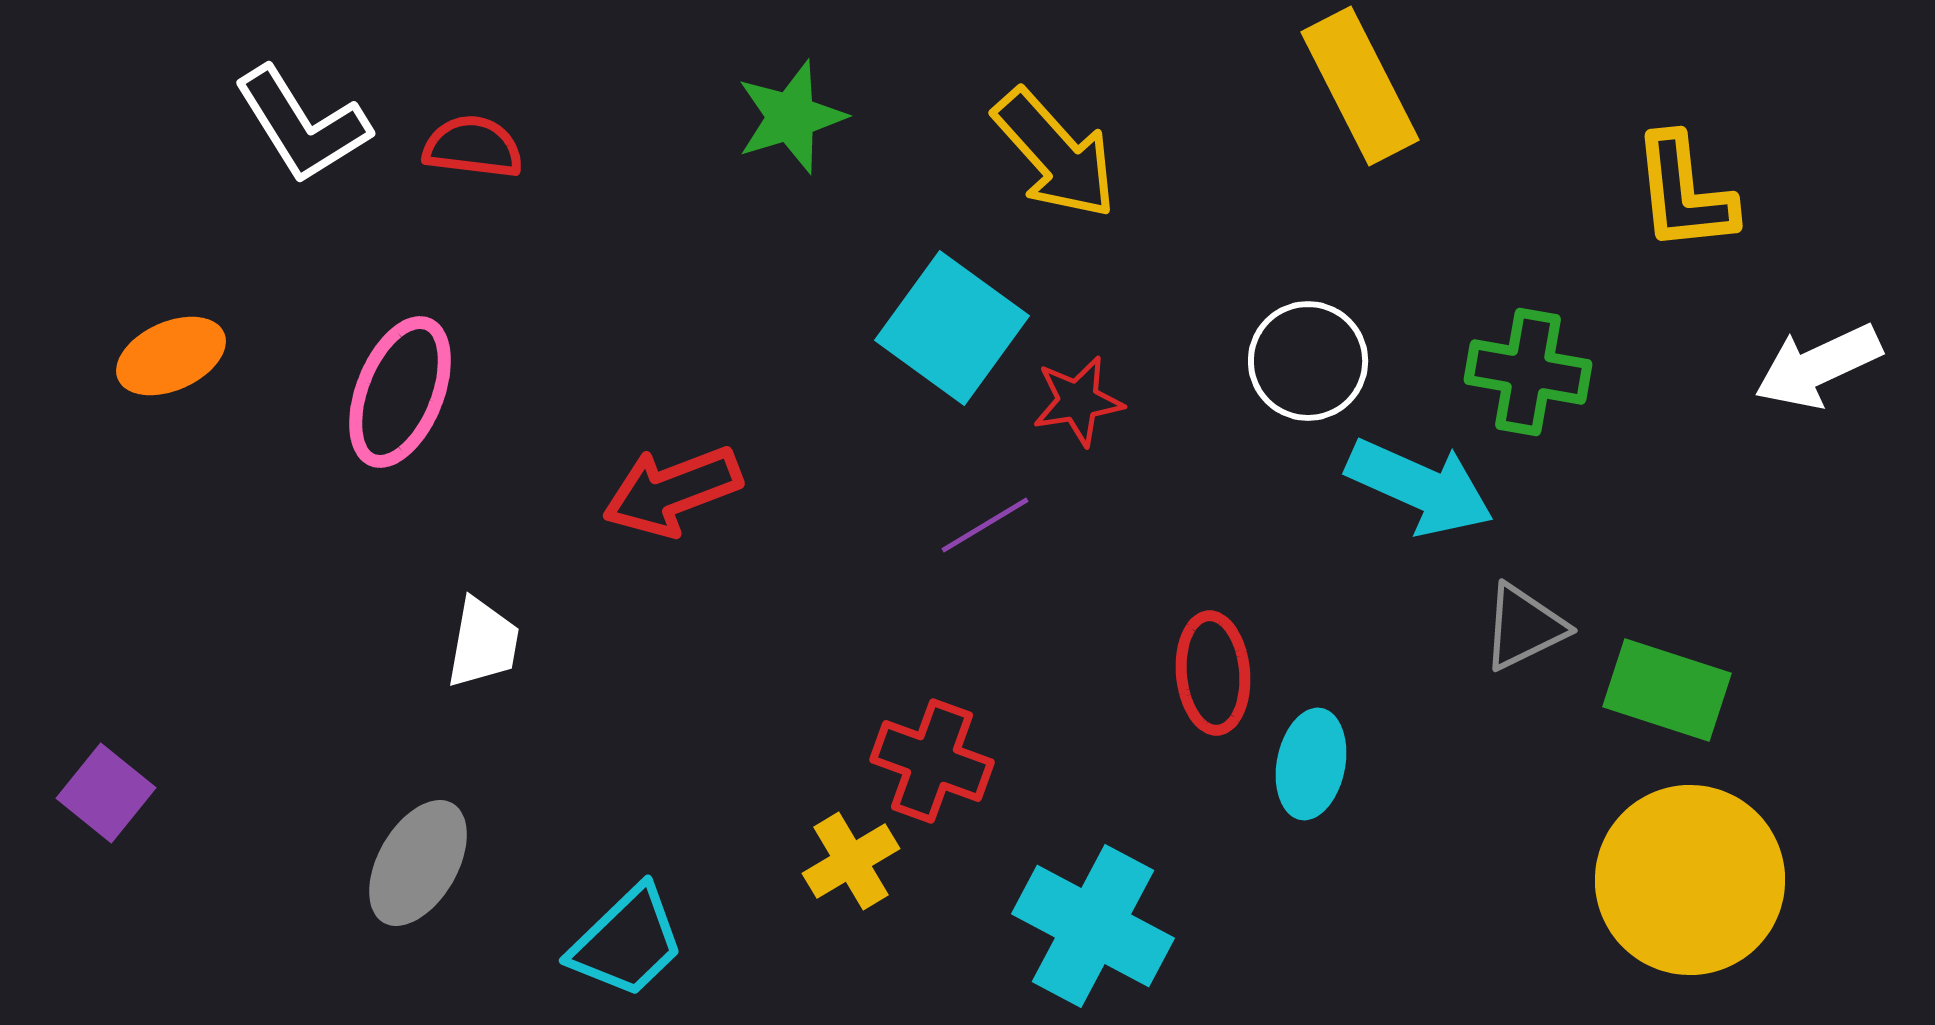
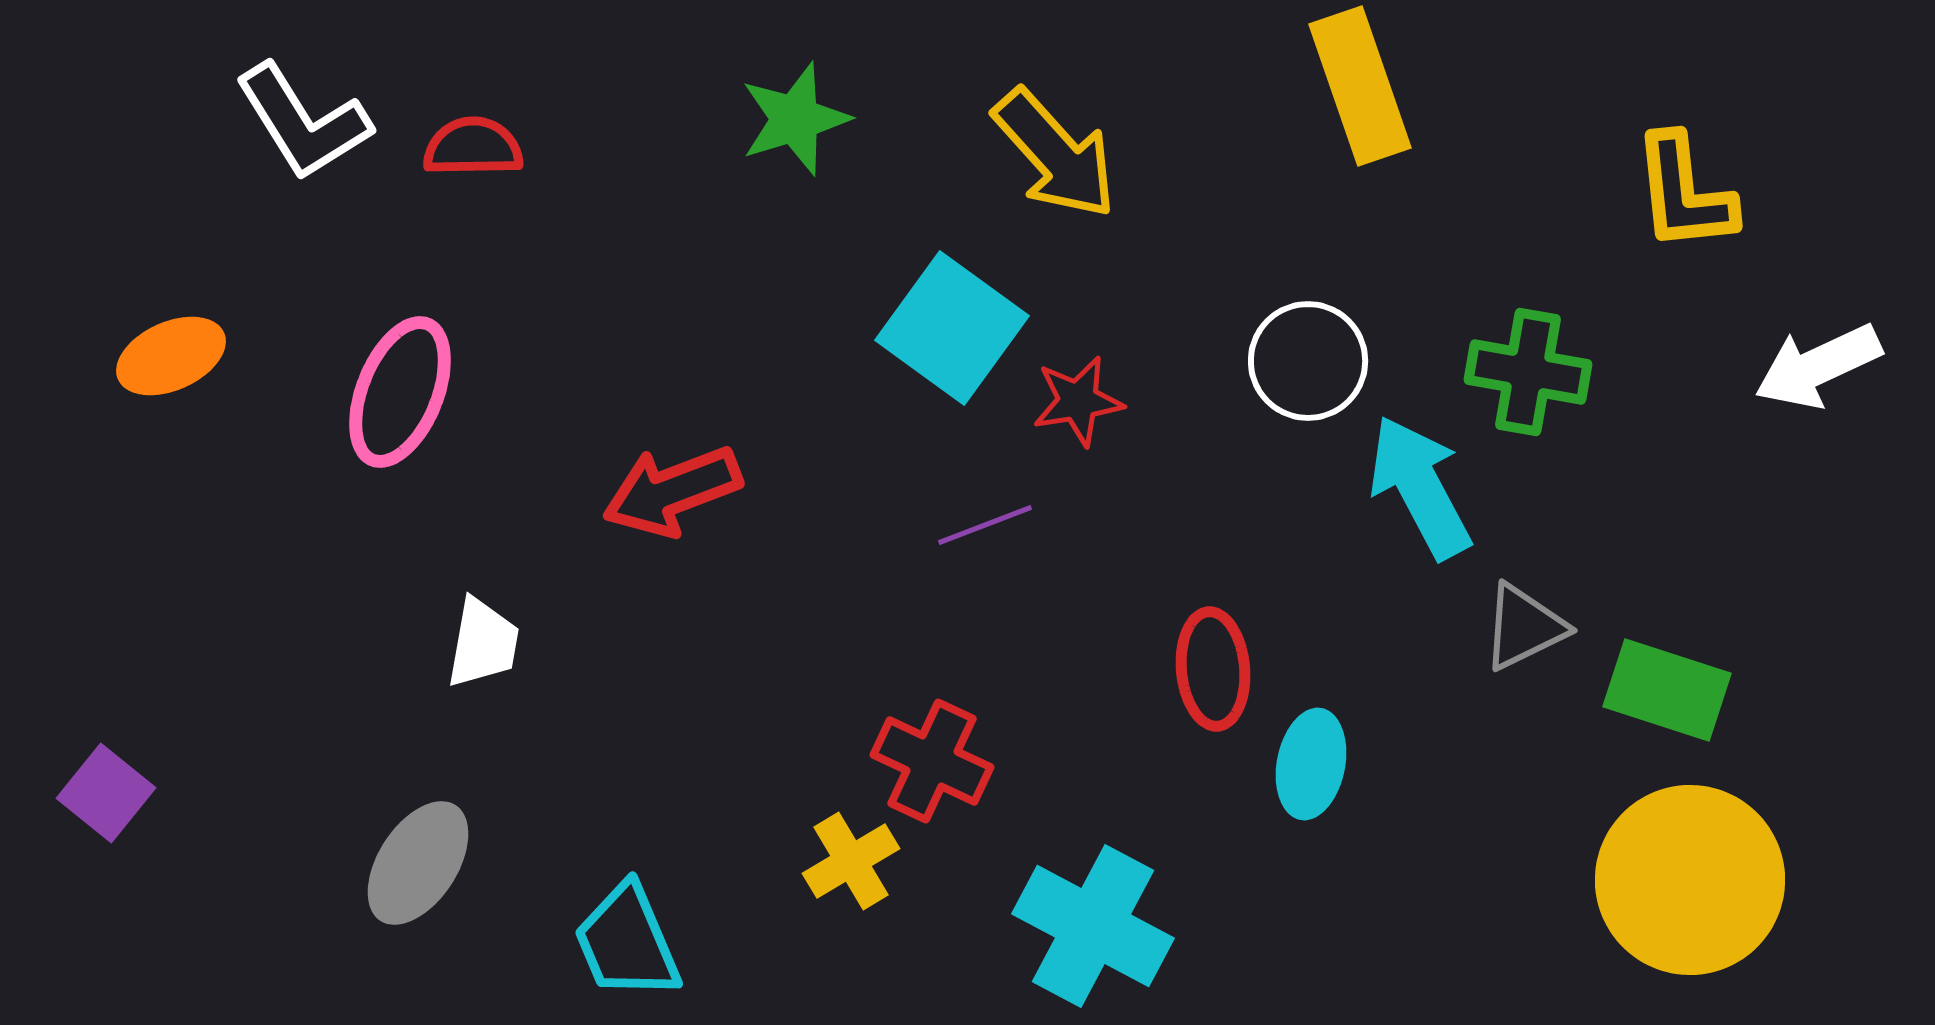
yellow rectangle: rotated 8 degrees clockwise
green star: moved 4 px right, 2 px down
white L-shape: moved 1 px right, 3 px up
red semicircle: rotated 8 degrees counterclockwise
cyan arrow: rotated 142 degrees counterclockwise
purple line: rotated 10 degrees clockwise
red ellipse: moved 4 px up
red cross: rotated 5 degrees clockwise
gray ellipse: rotated 3 degrees clockwise
cyan trapezoid: rotated 111 degrees clockwise
